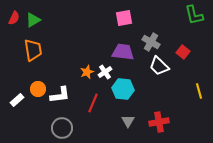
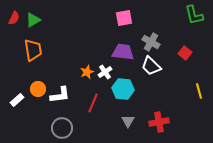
red square: moved 2 px right, 1 px down
white trapezoid: moved 8 px left
